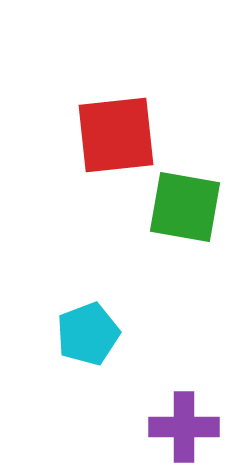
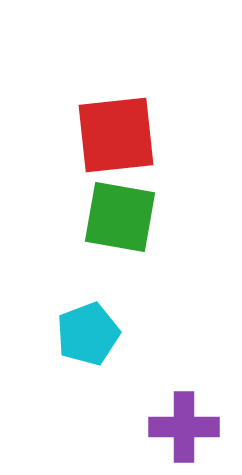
green square: moved 65 px left, 10 px down
